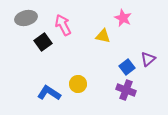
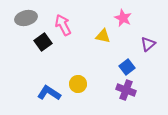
purple triangle: moved 15 px up
